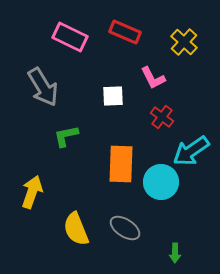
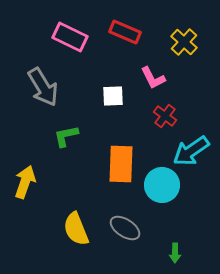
red cross: moved 3 px right, 1 px up
cyan circle: moved 1 px right, 3 px down
yellow arrow: moved 7 px left, 10 px up
